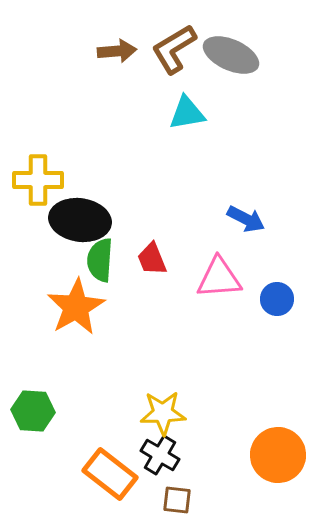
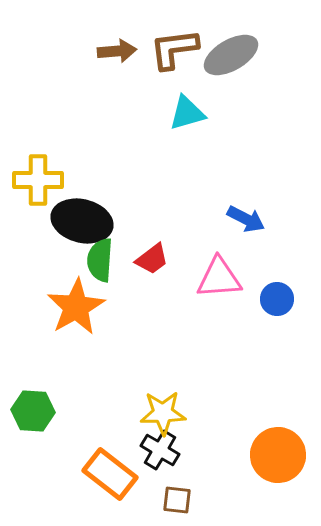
brown L-shape: rotated 24 degrees clockwise
gray ellipse: rotated 54 degrees counterclockwise
cyan triangle: rotated 6 degrees counterclockwise
black ellipse: moved 2 px right, 1 px down; rotated 6 degrees clockwise
red trapezoid: rotated 105 degrees counterclockwise
black cross: moved 5 px up
